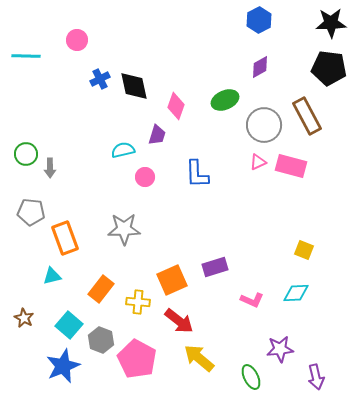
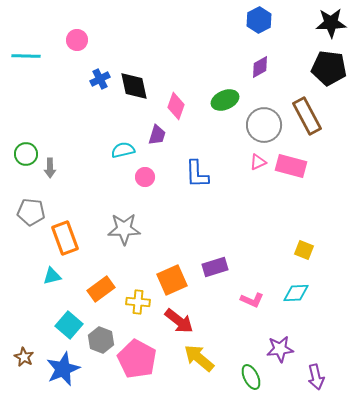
orange rectangle at (101, 289): rotated 16 degrees clockwise
brown star at (24, 318): moved 39 px down
blue star at (63, 366): moved 3 px down
